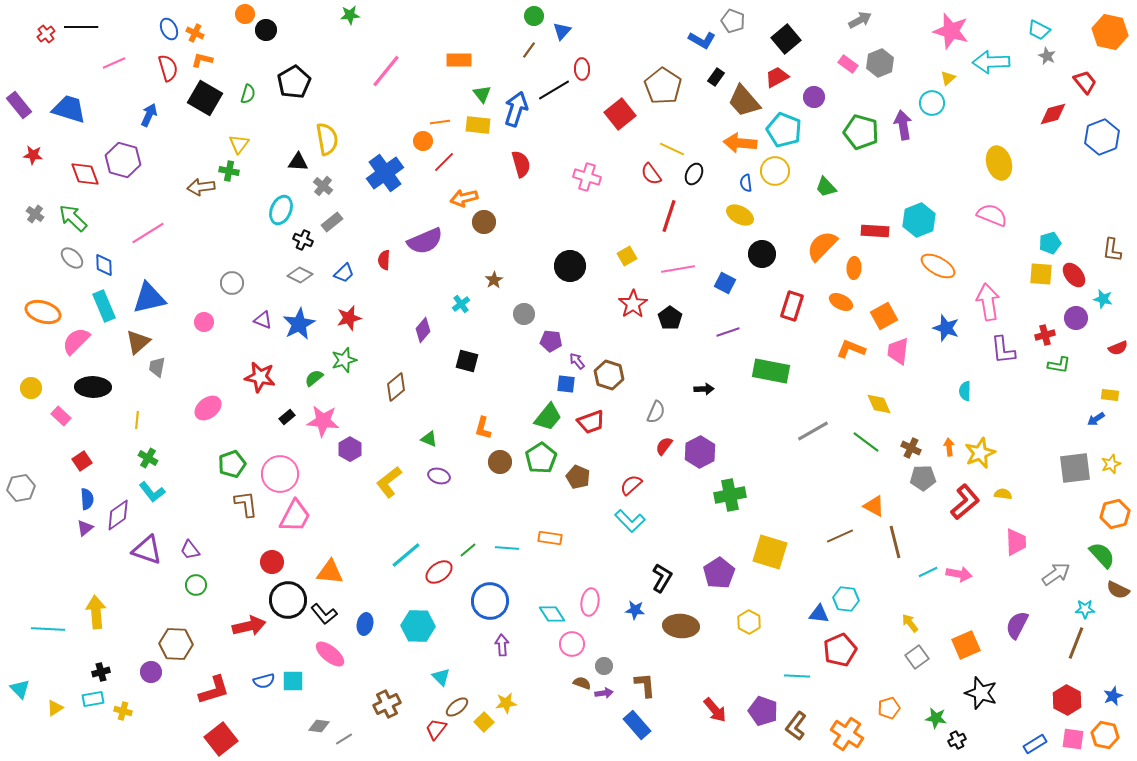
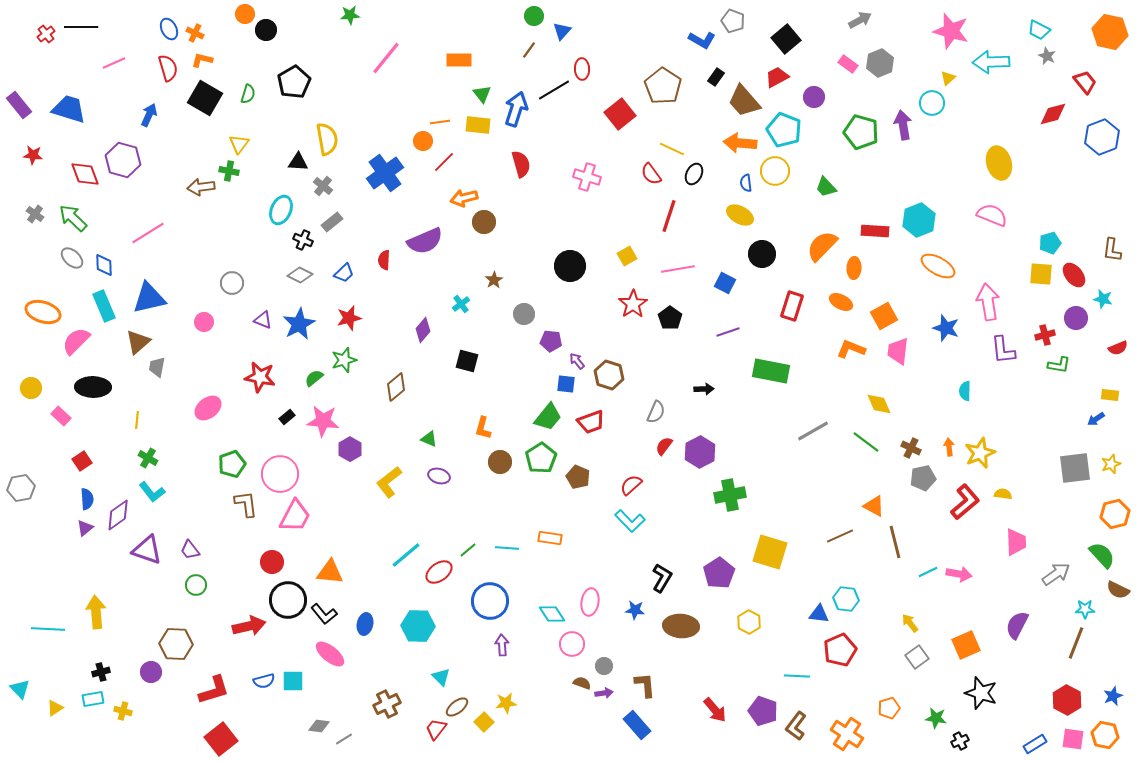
pink line at (386, 71): moved 13 px up
gray pentagon at (923, 478): rotated 10 degrees counterclockwise
black cross at (957, 740): moved 3 px right, 1 px down
